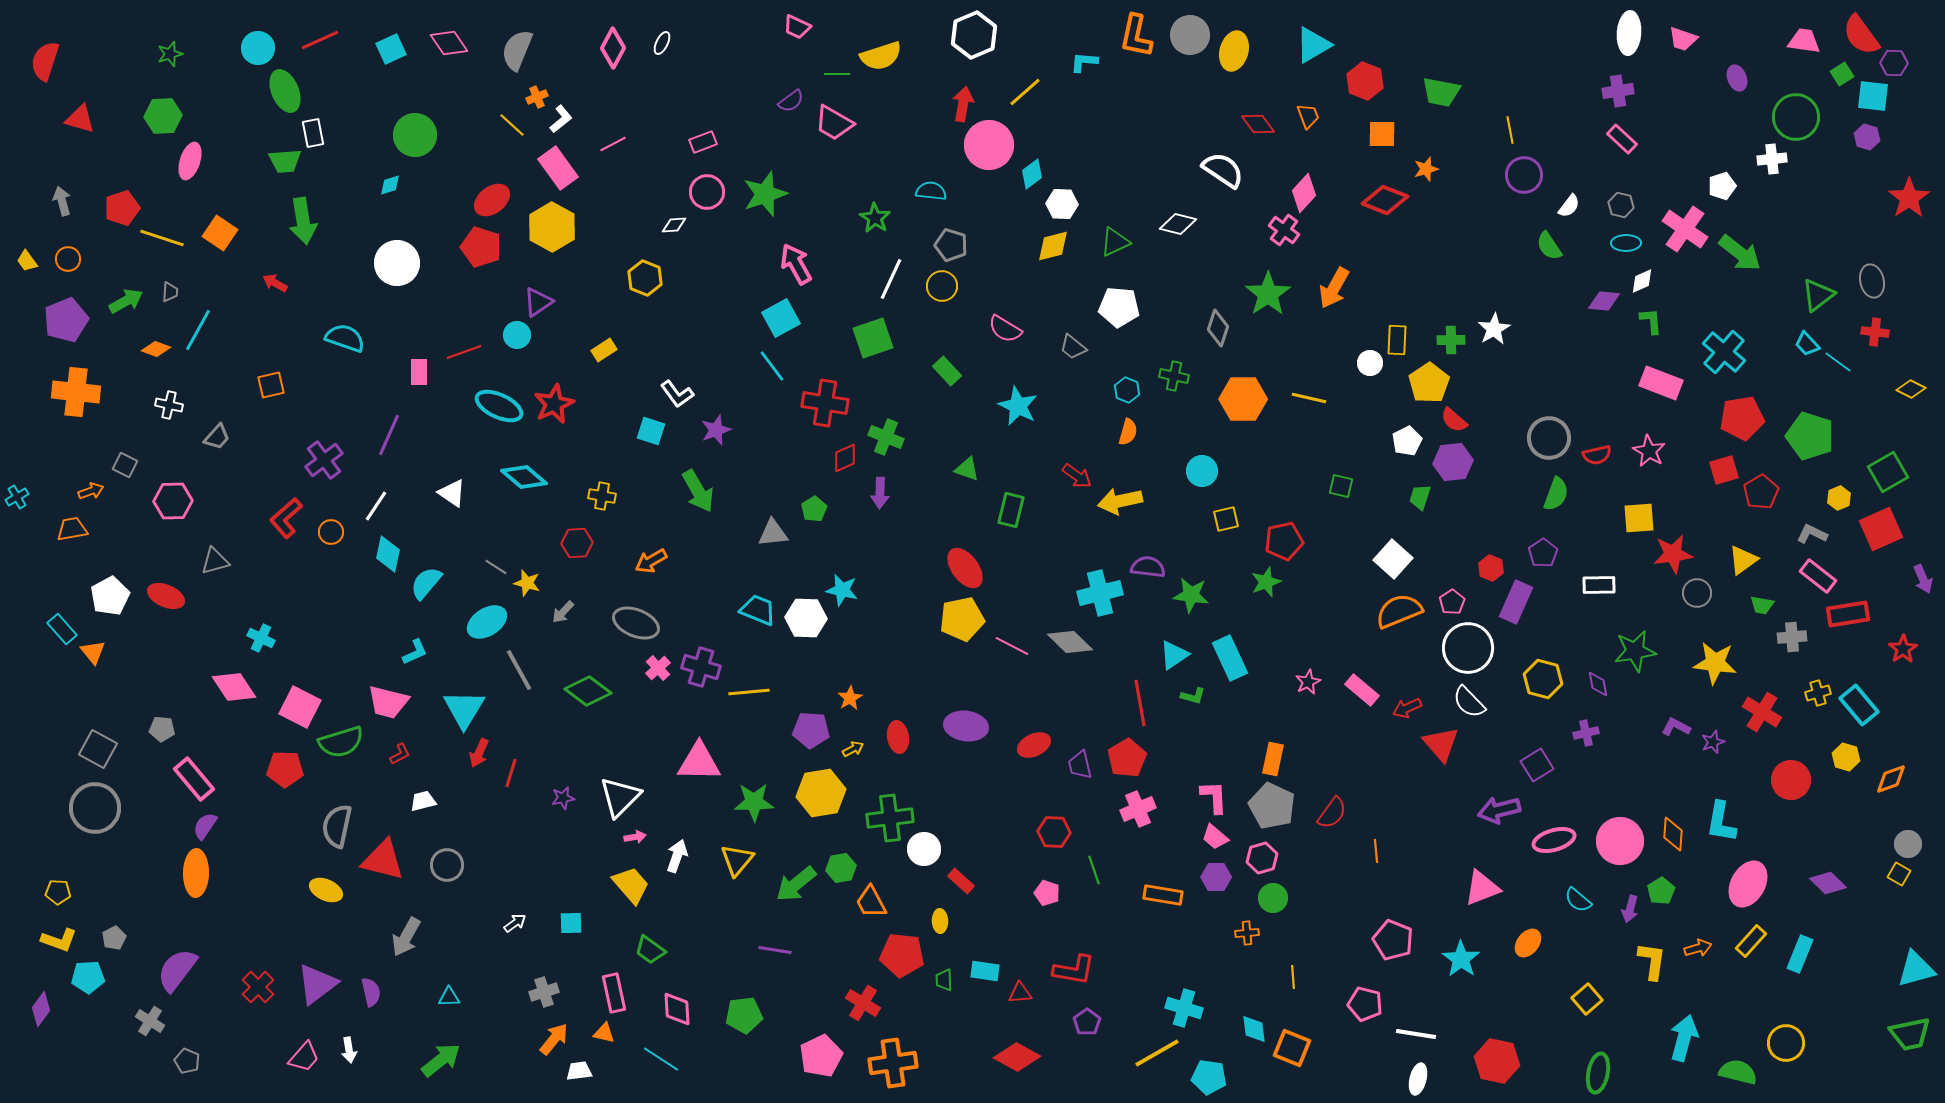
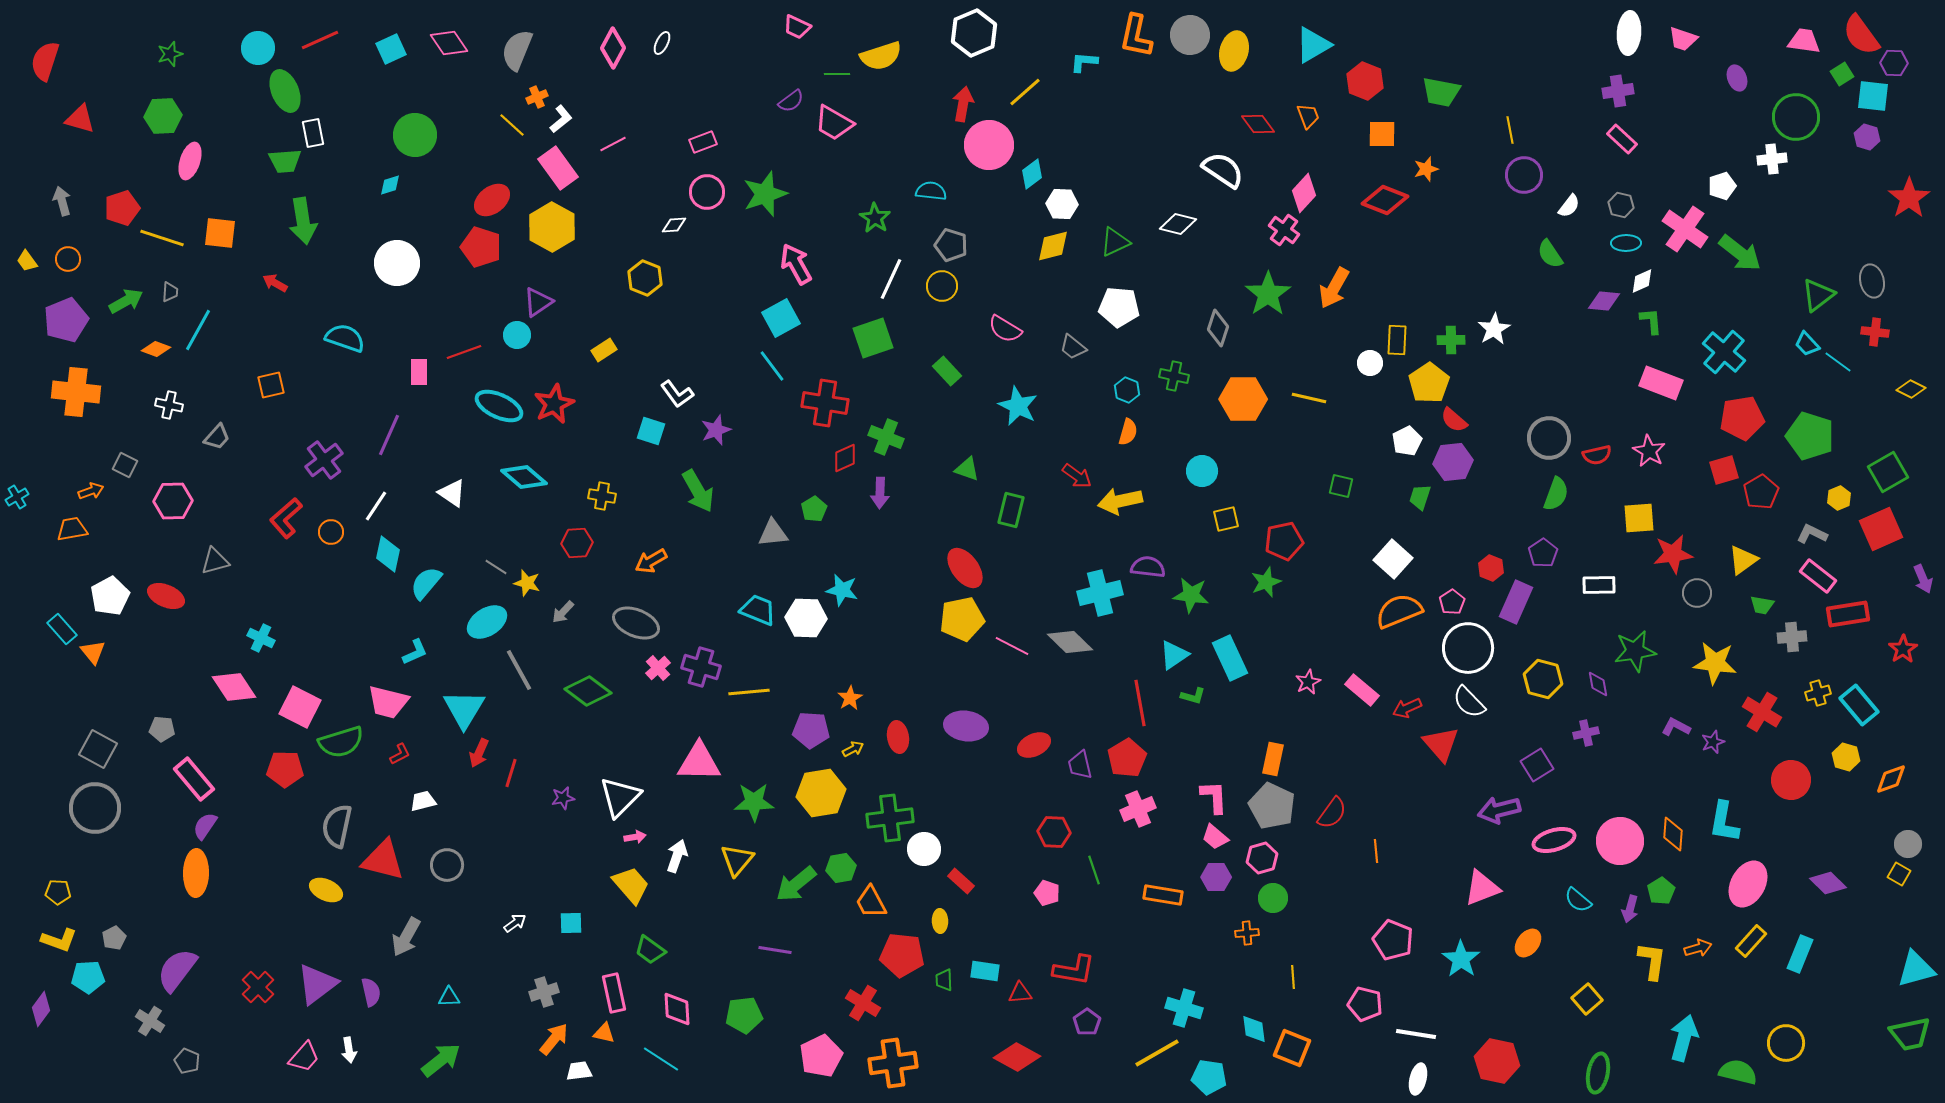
white hexagon at (974, 35): moved 2 px up
orange square at (220, 233): rotated 28 degrees counterclockwise
green semicircle at (1549, 246): moved 1 px right, 8 px down
cyan L-shape at (1721, 822): moved 3 px right
